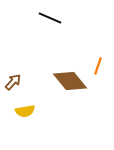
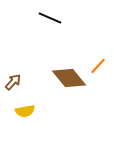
orange line: rotated 24 degrees clockwise
brown diamond: moved 1 px left, 3 px up
